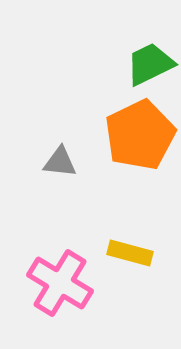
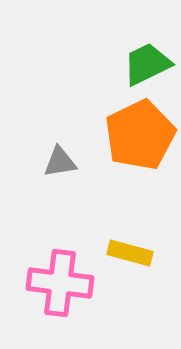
green trapezoid: moved 3 px left
gray triangle: rotated 15 degrees counterclockwise
pink cross: rotated 24 degrees counterclockwise
